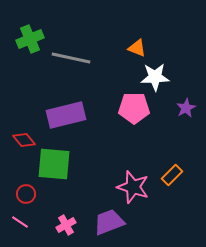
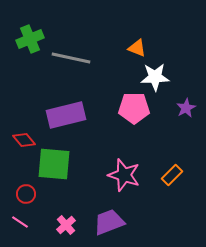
pink star: moved 9 px left, 12 px up
pink cross: rotated 12 degrees counterclockwise
